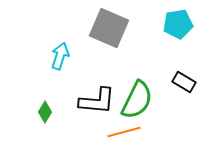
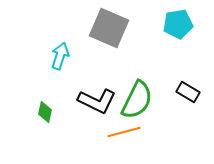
black rectangle: moved 4 px right, 10 px down
black L-shape: rotated 21 degrees clockwise
green diamond: rotated 20 degrees counterclockwise
